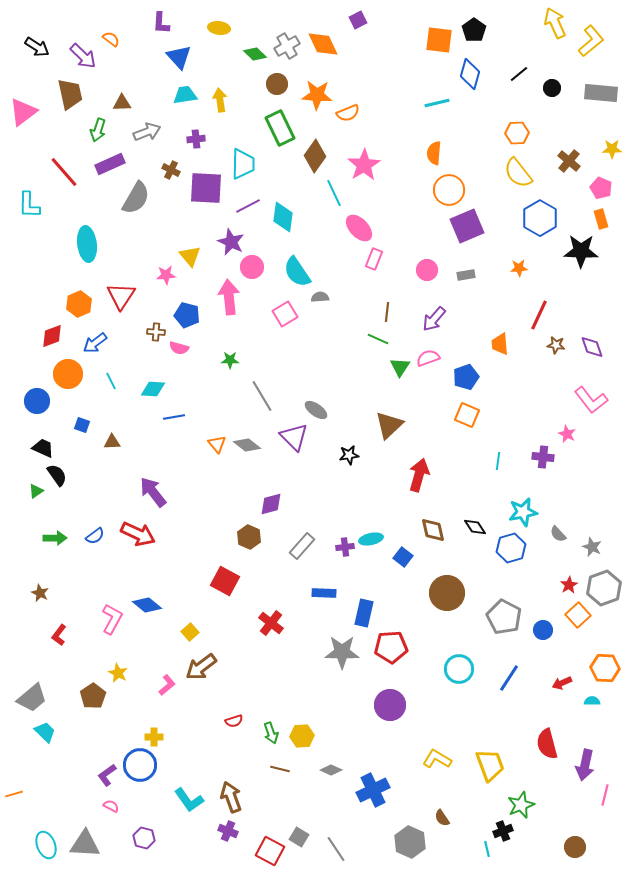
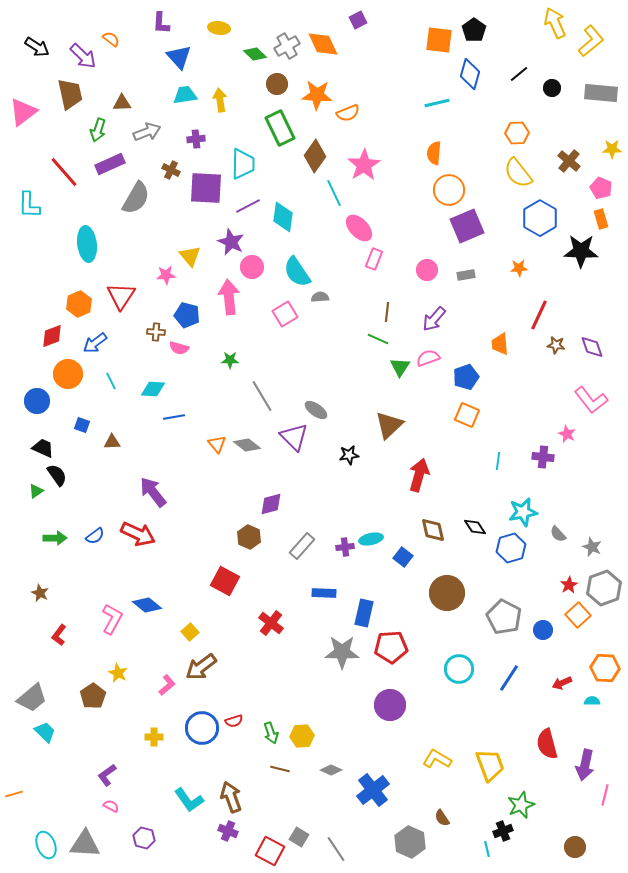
blue circle at (140, 765): moved 62 px right, 37 px up
blue cross at (373, 790): rotated 12 degrees counterclockwise
